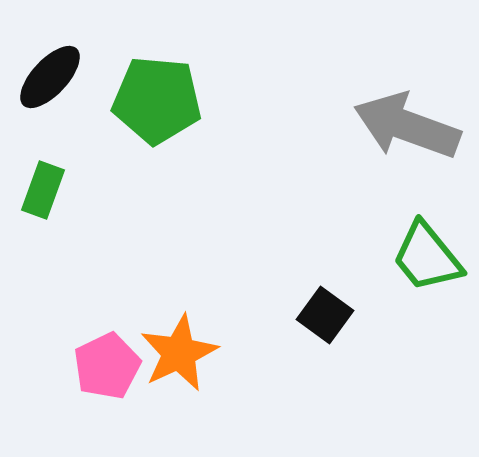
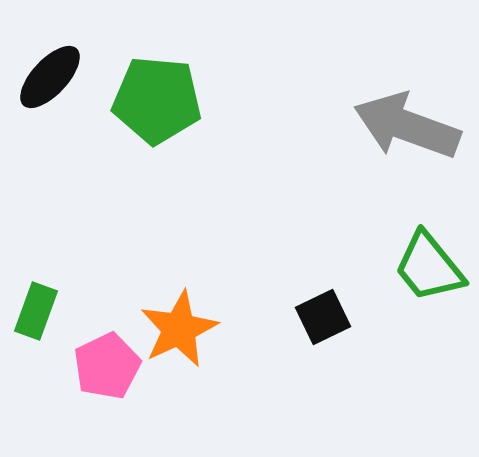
green rectangle: moved 7 px left, 121 px down
green trapezoid: moved 2 px right, 10 px down
black square: moved 2 px left, 2 px down; rotated 28 degrees clockwise
orange star: moved 24 px up
